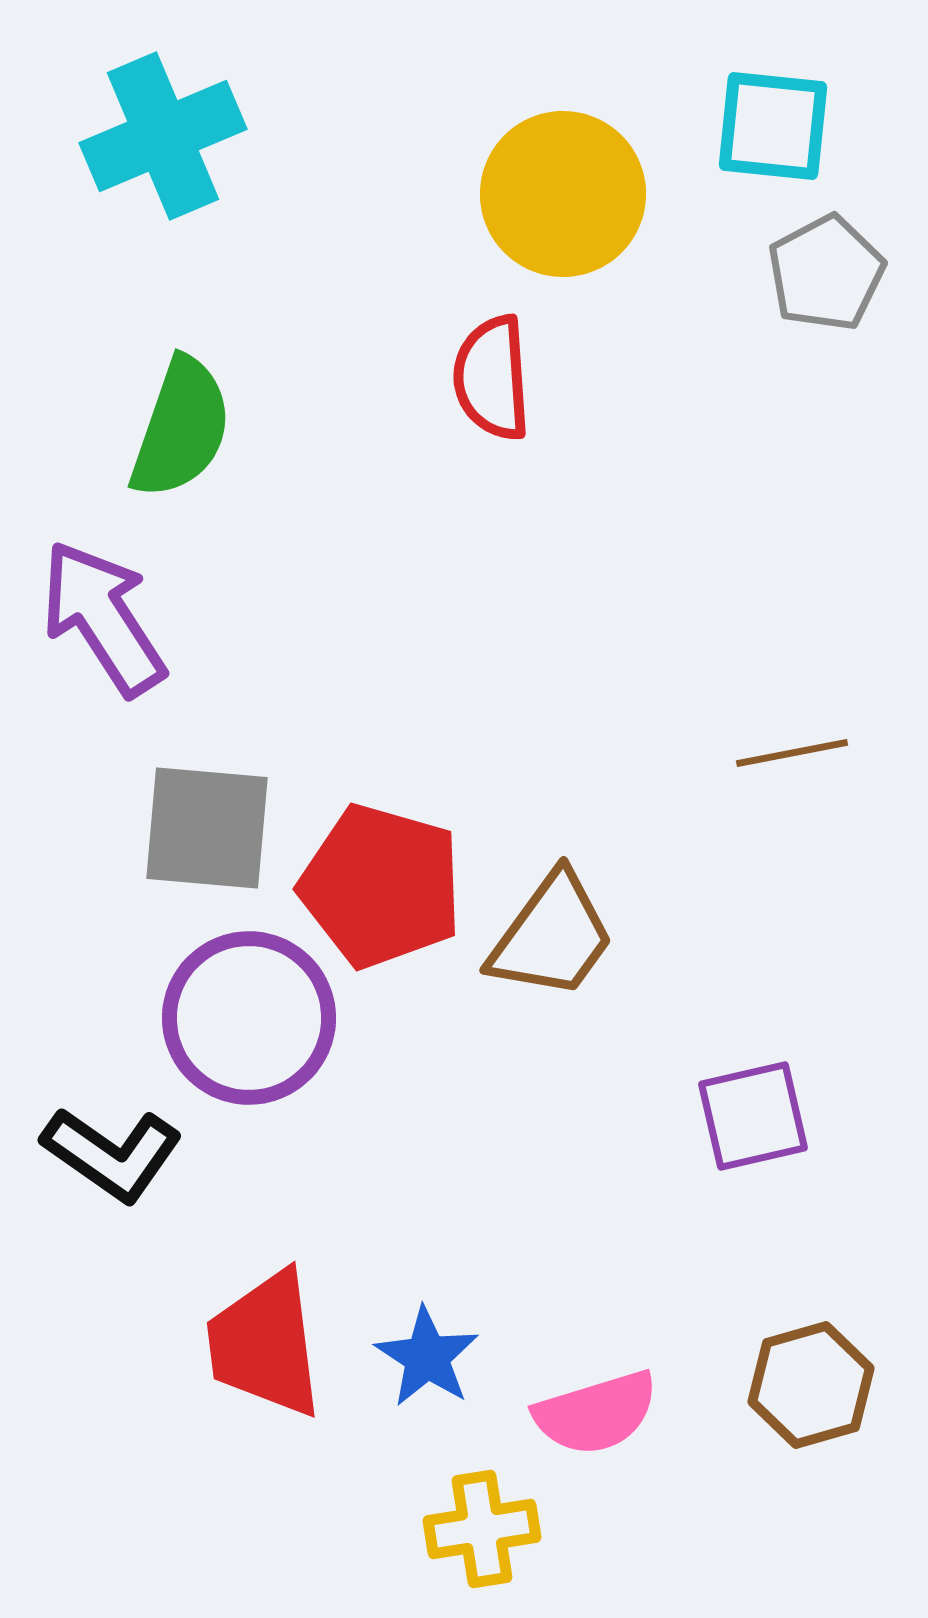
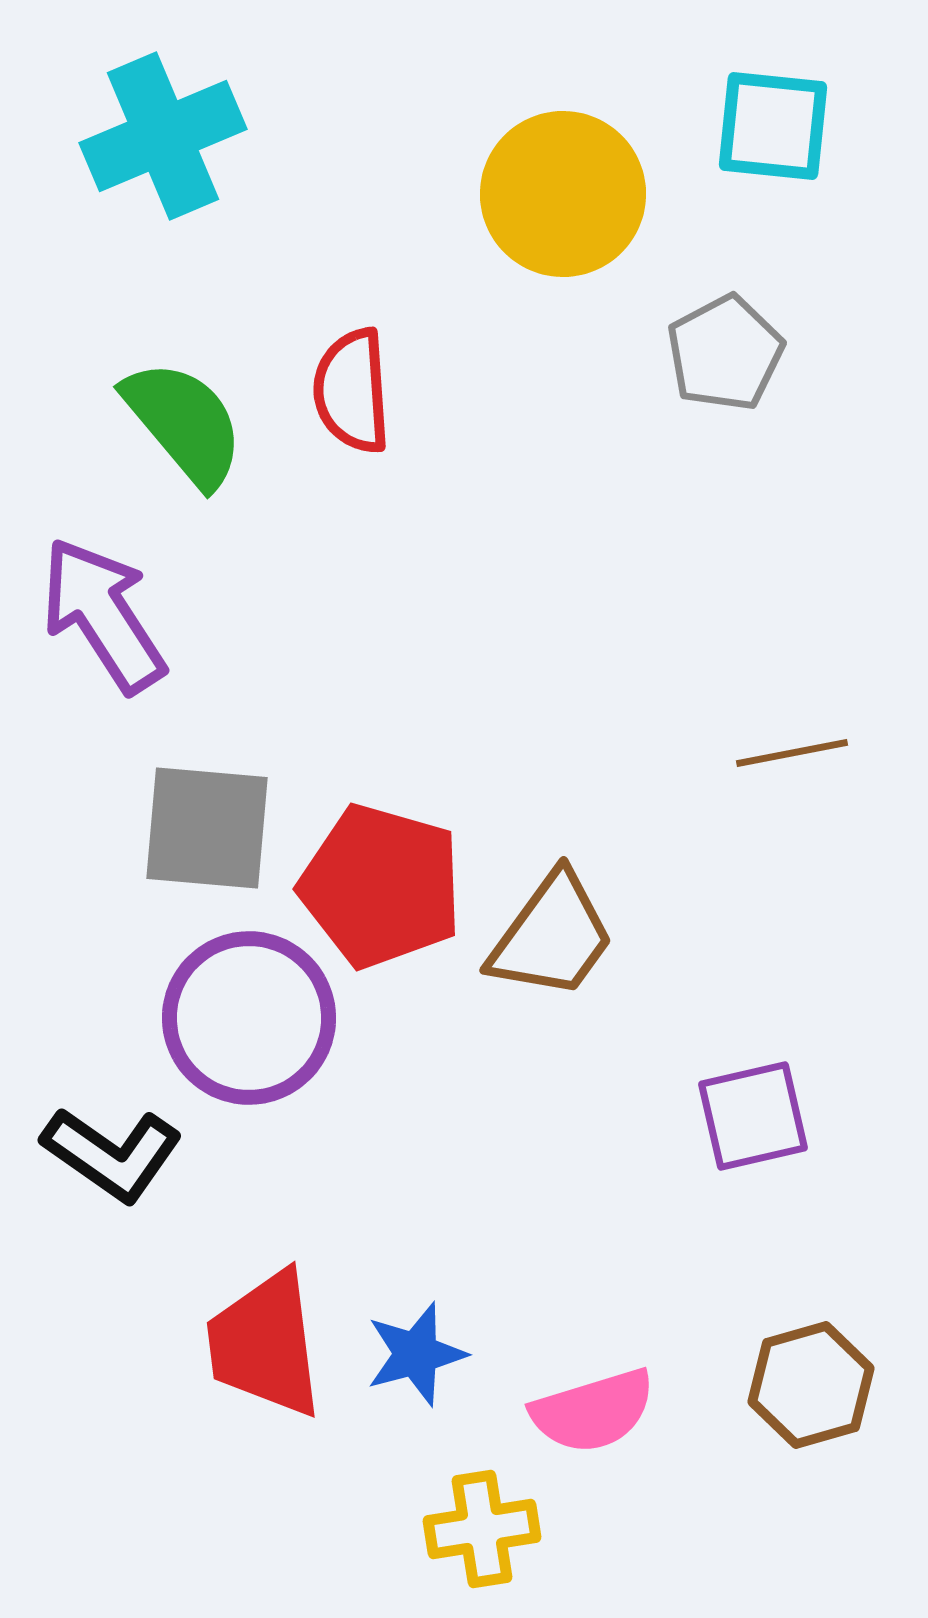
gray pentagon: moved 101 px left, 80 px down
red semicircle: moved 140 px left, 13 px down
green semicircle: moved 3 px right, 5 px up; rotated 59 degrees counterclockwise
purple arrow: moved 3 px up
blue star: moved 11 px left, 3 px up; rotated 24 degrees clockwise
pink semicircle: moved 3 px left, 2 px up
